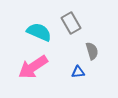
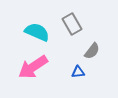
gray rectangle: moved 1 px right, 1 px down
cyan semicircle: moved 2 px left
gray semicircle: rotated 54 degrees clockwise
